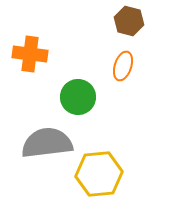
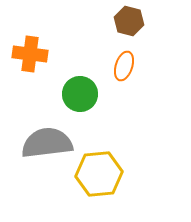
orange ellipse: moved 1 px right
green circle: moved 2 px right, 3 px up
